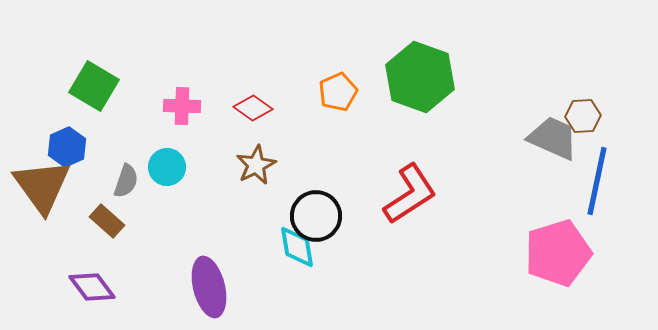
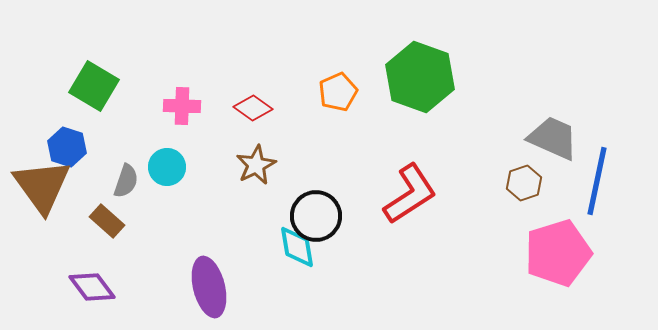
brown hexagon: moved 59 px left, 67 px down; rotated 16 degrees counterclockwise
blue hexagon: rotated 18 degrees counterclockwise
